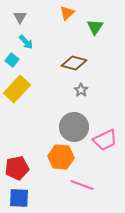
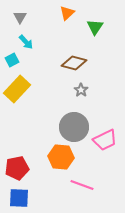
cyan square: rotated 24 degrees clockwise
